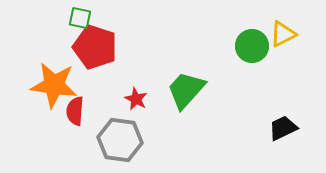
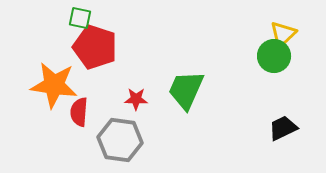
yellow triangle: rotated 16 degrees counterclockwise
green circle: moved 22 px right, 10 px down
green trapezoid: rotated 18 degrees counterclockwise
red star: rotated 25 degrees counterclockwise
red semicircle: moved 4 px right, 1 px down
